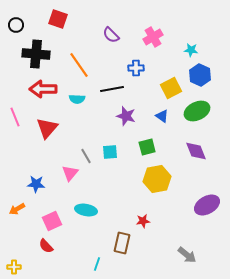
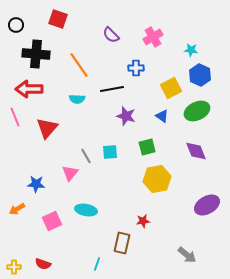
red arrow: moved 14 px left
red semicircle: moved 3 px left, 18 px down; rotated 28 degrees counterclockwise
